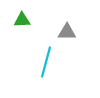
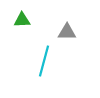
cyan line: moved 2 px left, 1 px up
